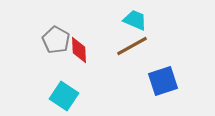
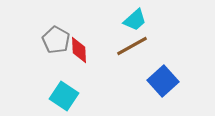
cyan trapezoid: rotated 115 degrees clockwise
blue square: rotated 24 degrees counterclockwise
